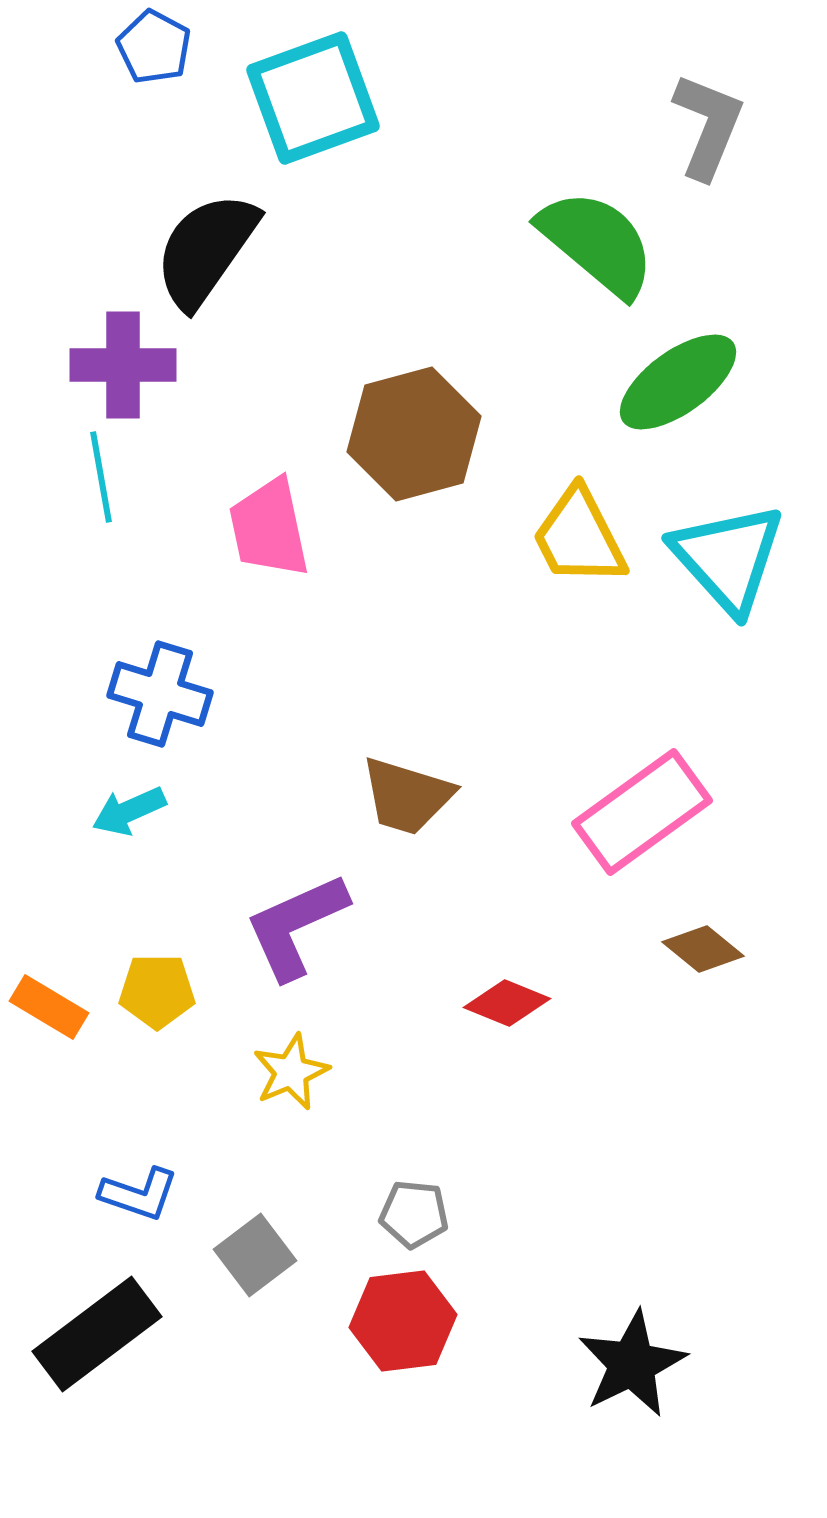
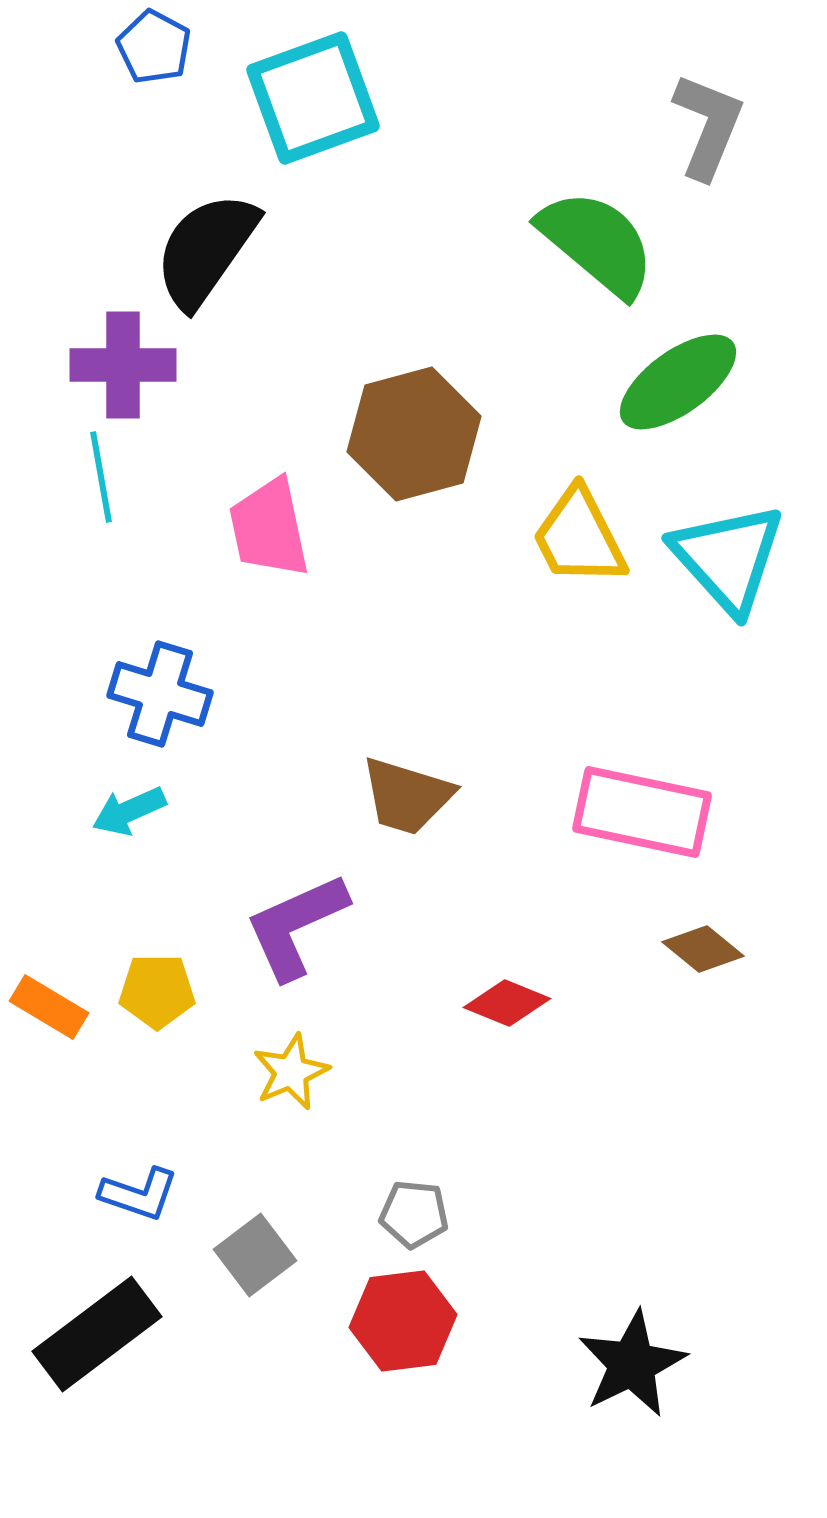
pink rectangle: rotated 48 degrees clockwise
